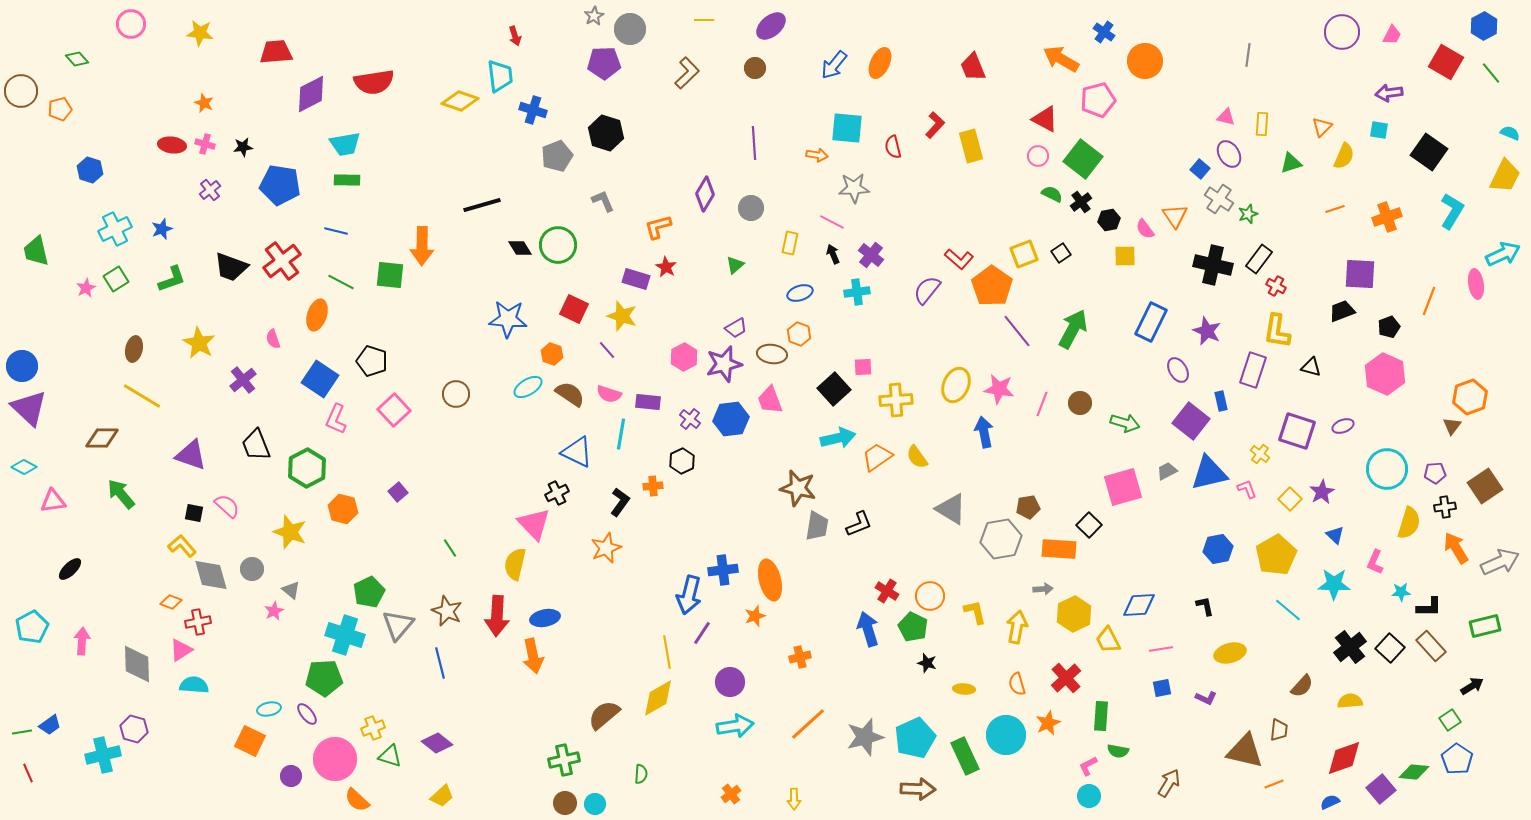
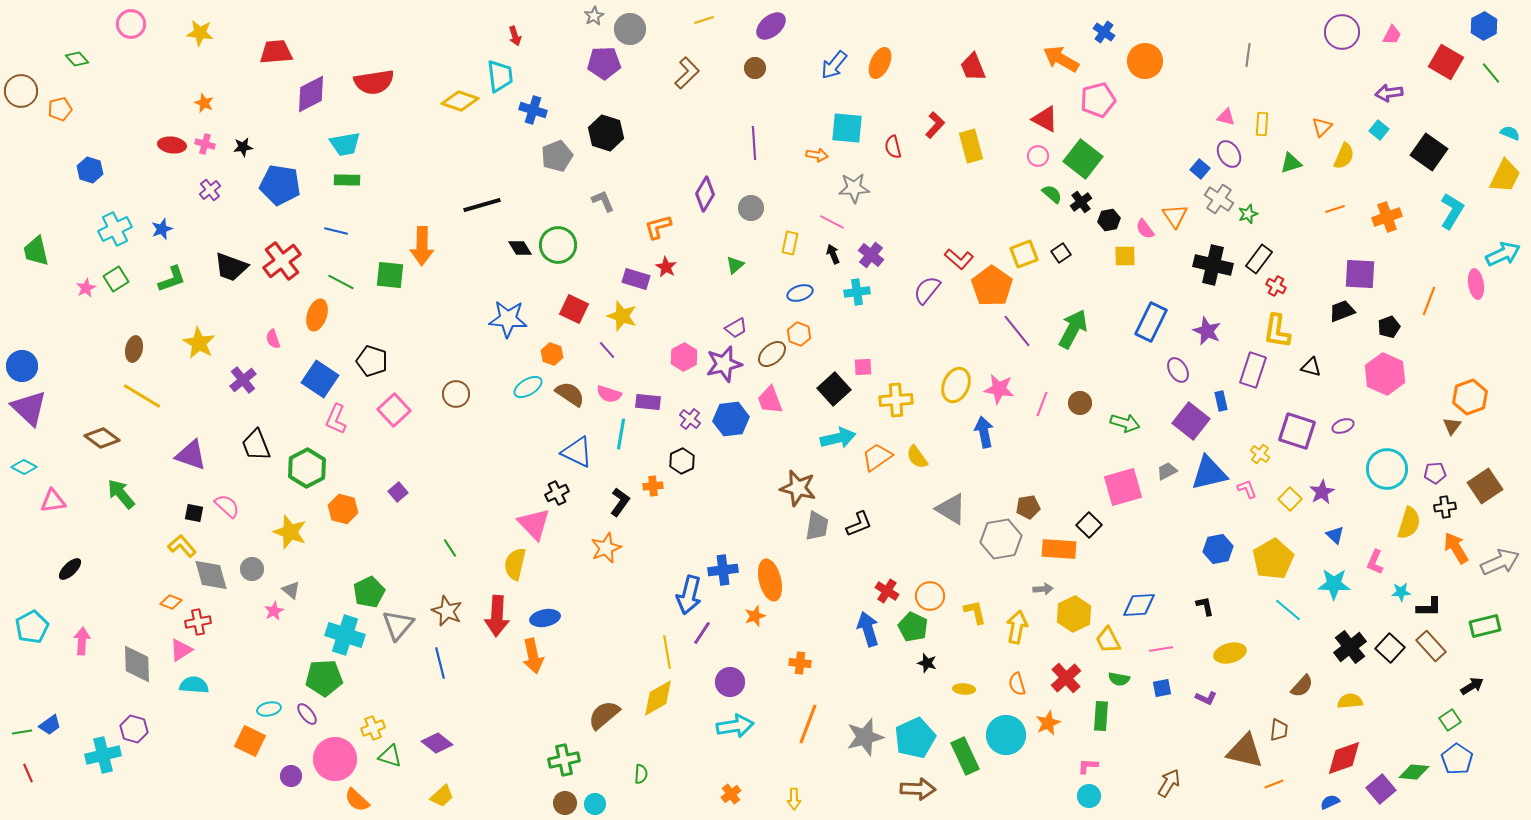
yellow line at (704, 20): rotated 18 degrees counterclockwise
cyan square at (1379, 130): rotated 30 degrees clockwise
green semicircle at (1052, 194): rotated 15 degrees clockwise
brown ellipse at (772, 354): rotated 48 degrees counterclockwise
brown diamond at (102, 438): rotated 36 degrees clockwise
yellow pentagon at (1276, 555): moved 3 px left, 4 px down
orange cross at (800, 657): moved 6 px down; rotated 20 degrees clockwise
orange line at (808, 724): rotated 27 degrees counterclockwise
green semicircle at (1118, 751): moved 1 px right, 72 px up
pink L-shape at (1088, 766): rotated 30 degrees clockwise
